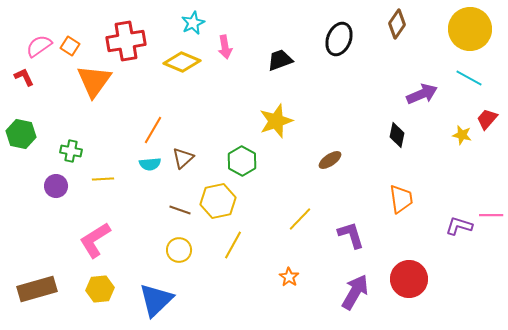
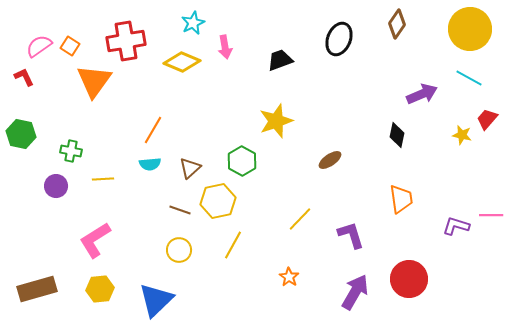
brown triangle at (183, 158): moved 7 px right, 10 px down
purple L-shape at (459, 226): moved 3 px left
